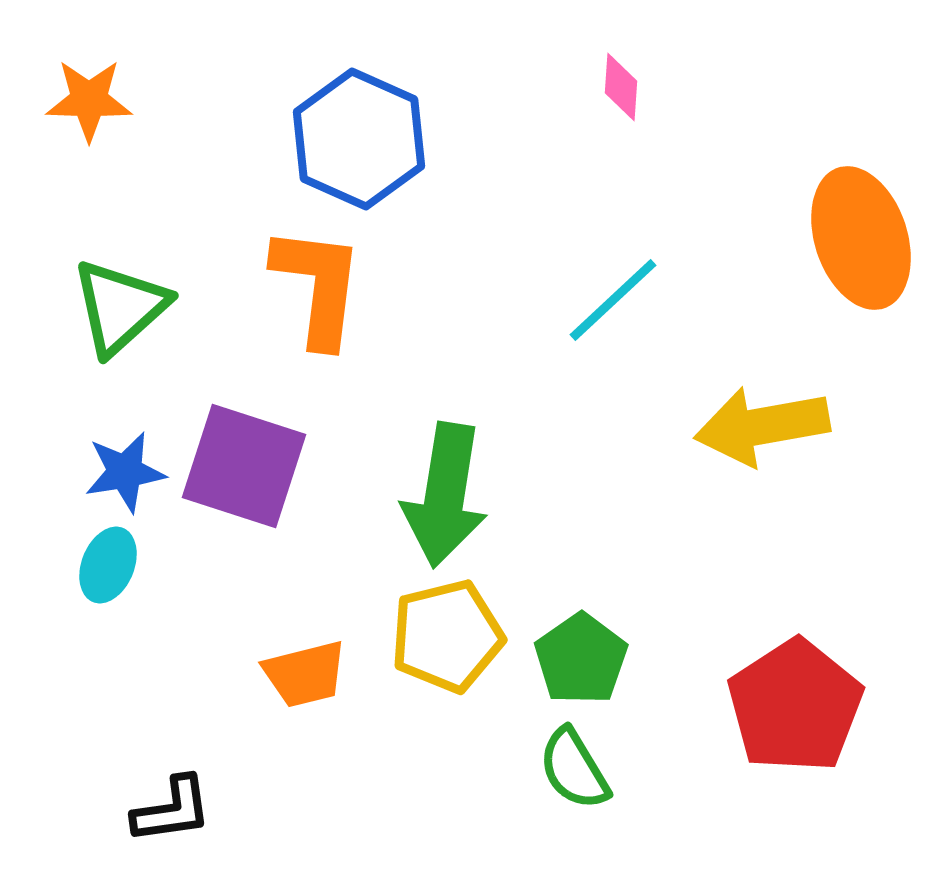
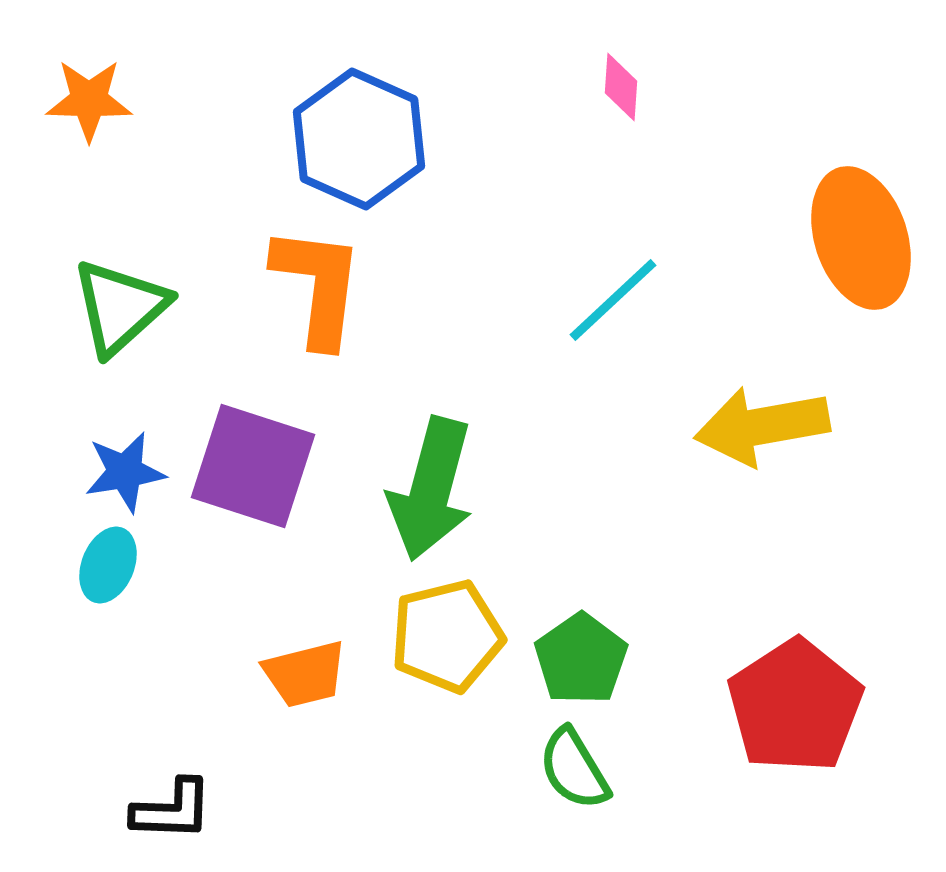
purple square: moved 9 px right
green arrow: moved 14 px left, 6 px up; rotated 6 degrees clockwise
black L-shape: rotated 10 degrees clockwise
